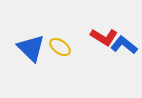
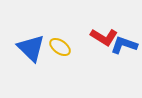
blue L-shape: rotated 20 degrees counterclockwise
